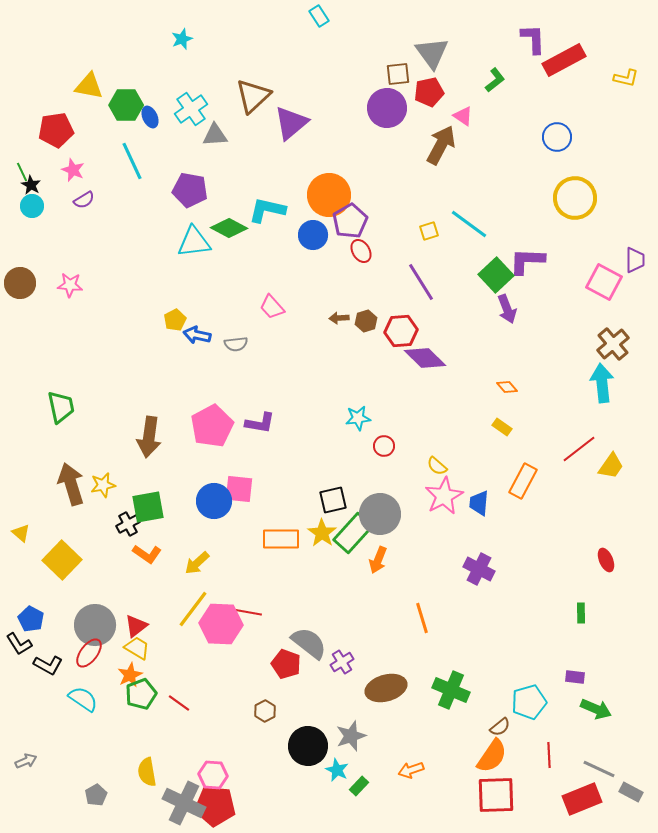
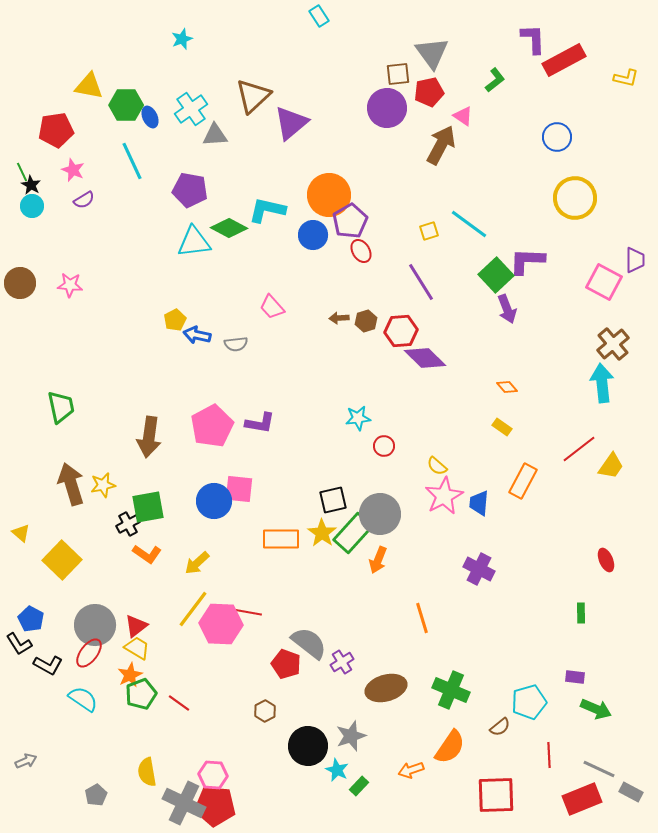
orange semicircle at (492, 756): moved 42 px left, 9 px up
